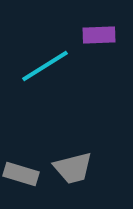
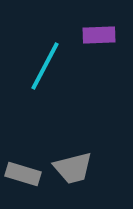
cyan line: rotated 30 degrees counterclockwise
gray rectangle: moved 2 px right
